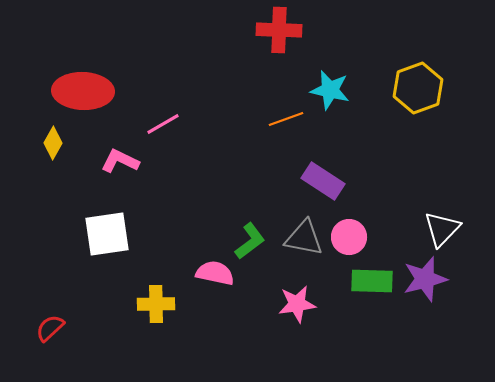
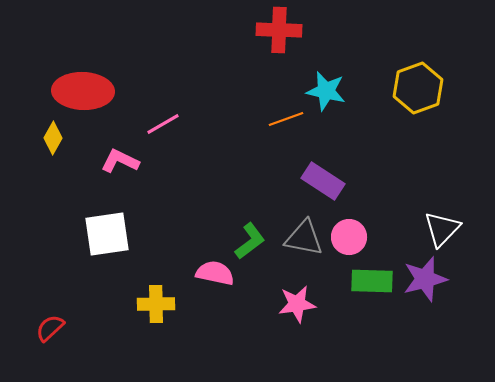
cyan star: moved 4 px left, 1 px down
yellow diamond: moved 5 px up
